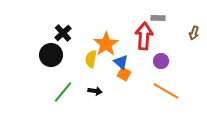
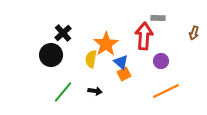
orange square: rotated 32 degrees clockwise
orange line: rotated 56 degrees counterclockwise
